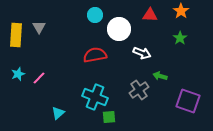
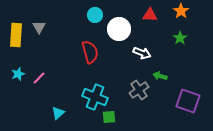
red semicircle: moved 5 px left, 3 px up; rotated 85 degrees clockwise
